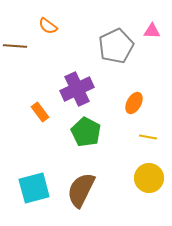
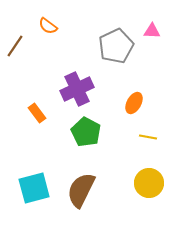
brown line: rotated 60 degrees counterclockwise
orange rectangle: moved 3 px left, 1 px down
yellow circle: moved 5 px down
